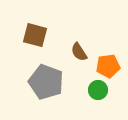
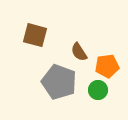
orange pentagon: moved 1 px left
gray pentagon: moved 13 px right
